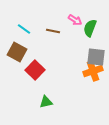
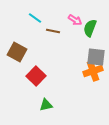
cyan line: moved 11 px right, 11 px up
red square: moved 1 px right, 6 px down
green triangle: moved 3 px down
